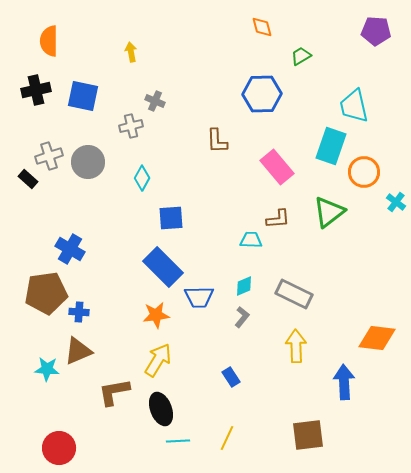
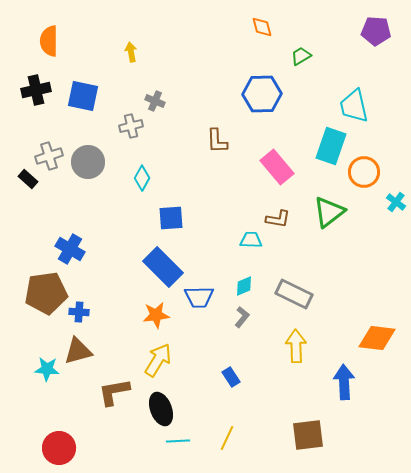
brown L-shape at (278, 219): rotated 15 degrees clockwise
brown triangle at (78, 351): rotated 8 degrees clockwise
